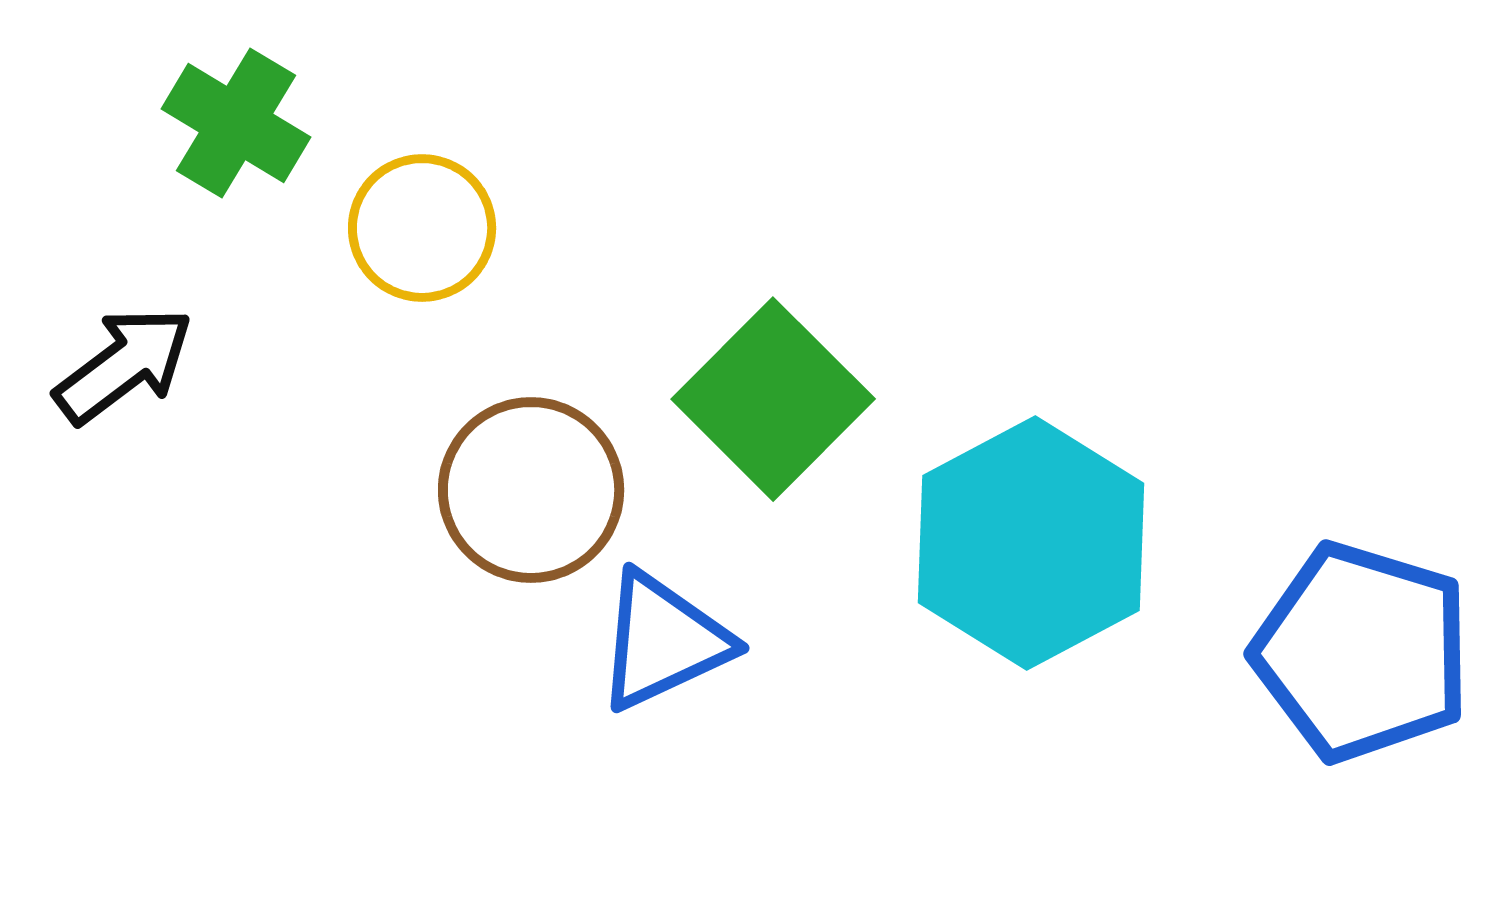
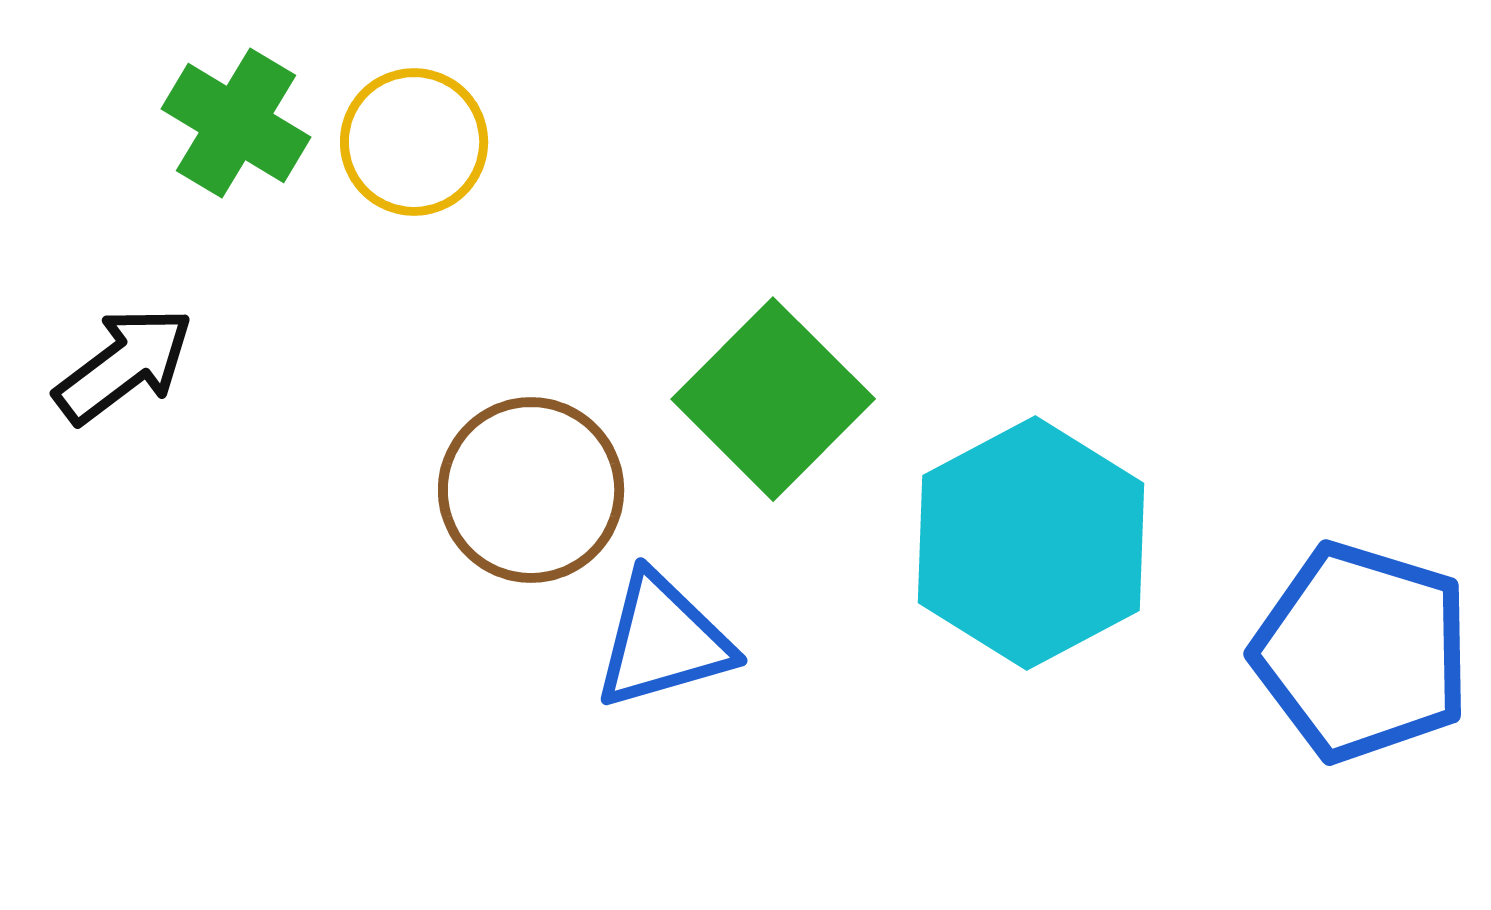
yellow circle: moved 8 px left, 86 px up
blue triangle: rotated 9 degrees clockwise
